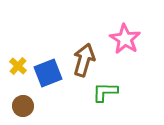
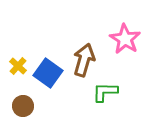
blue square: rotated 32 degrees counterclockwise
